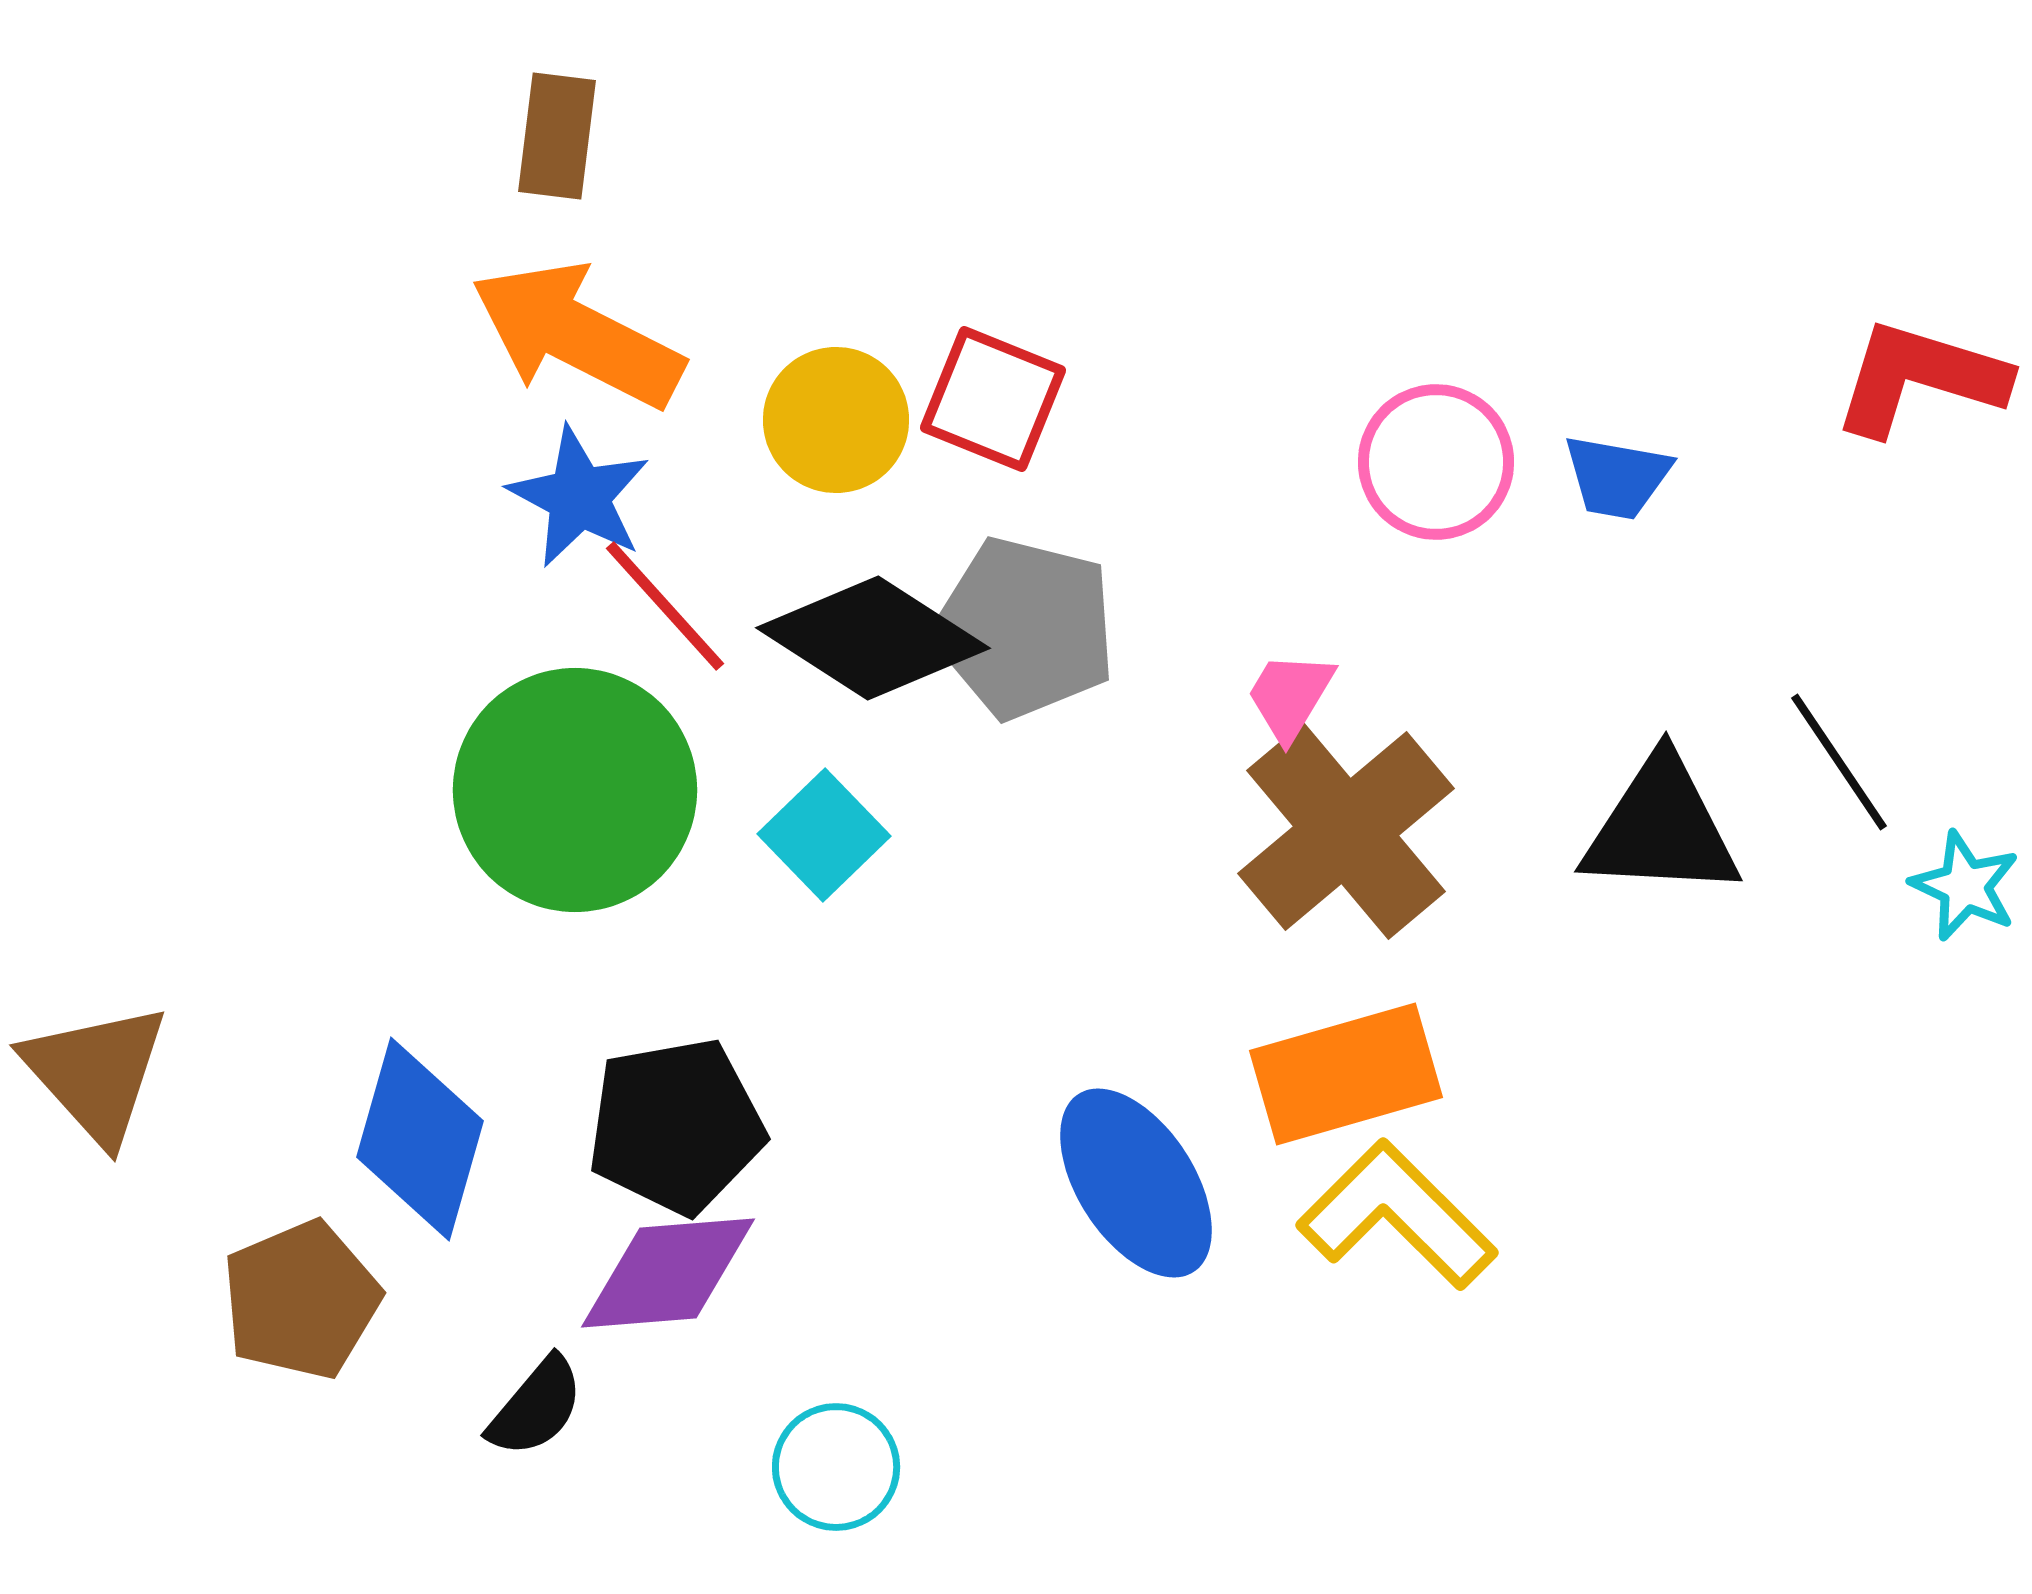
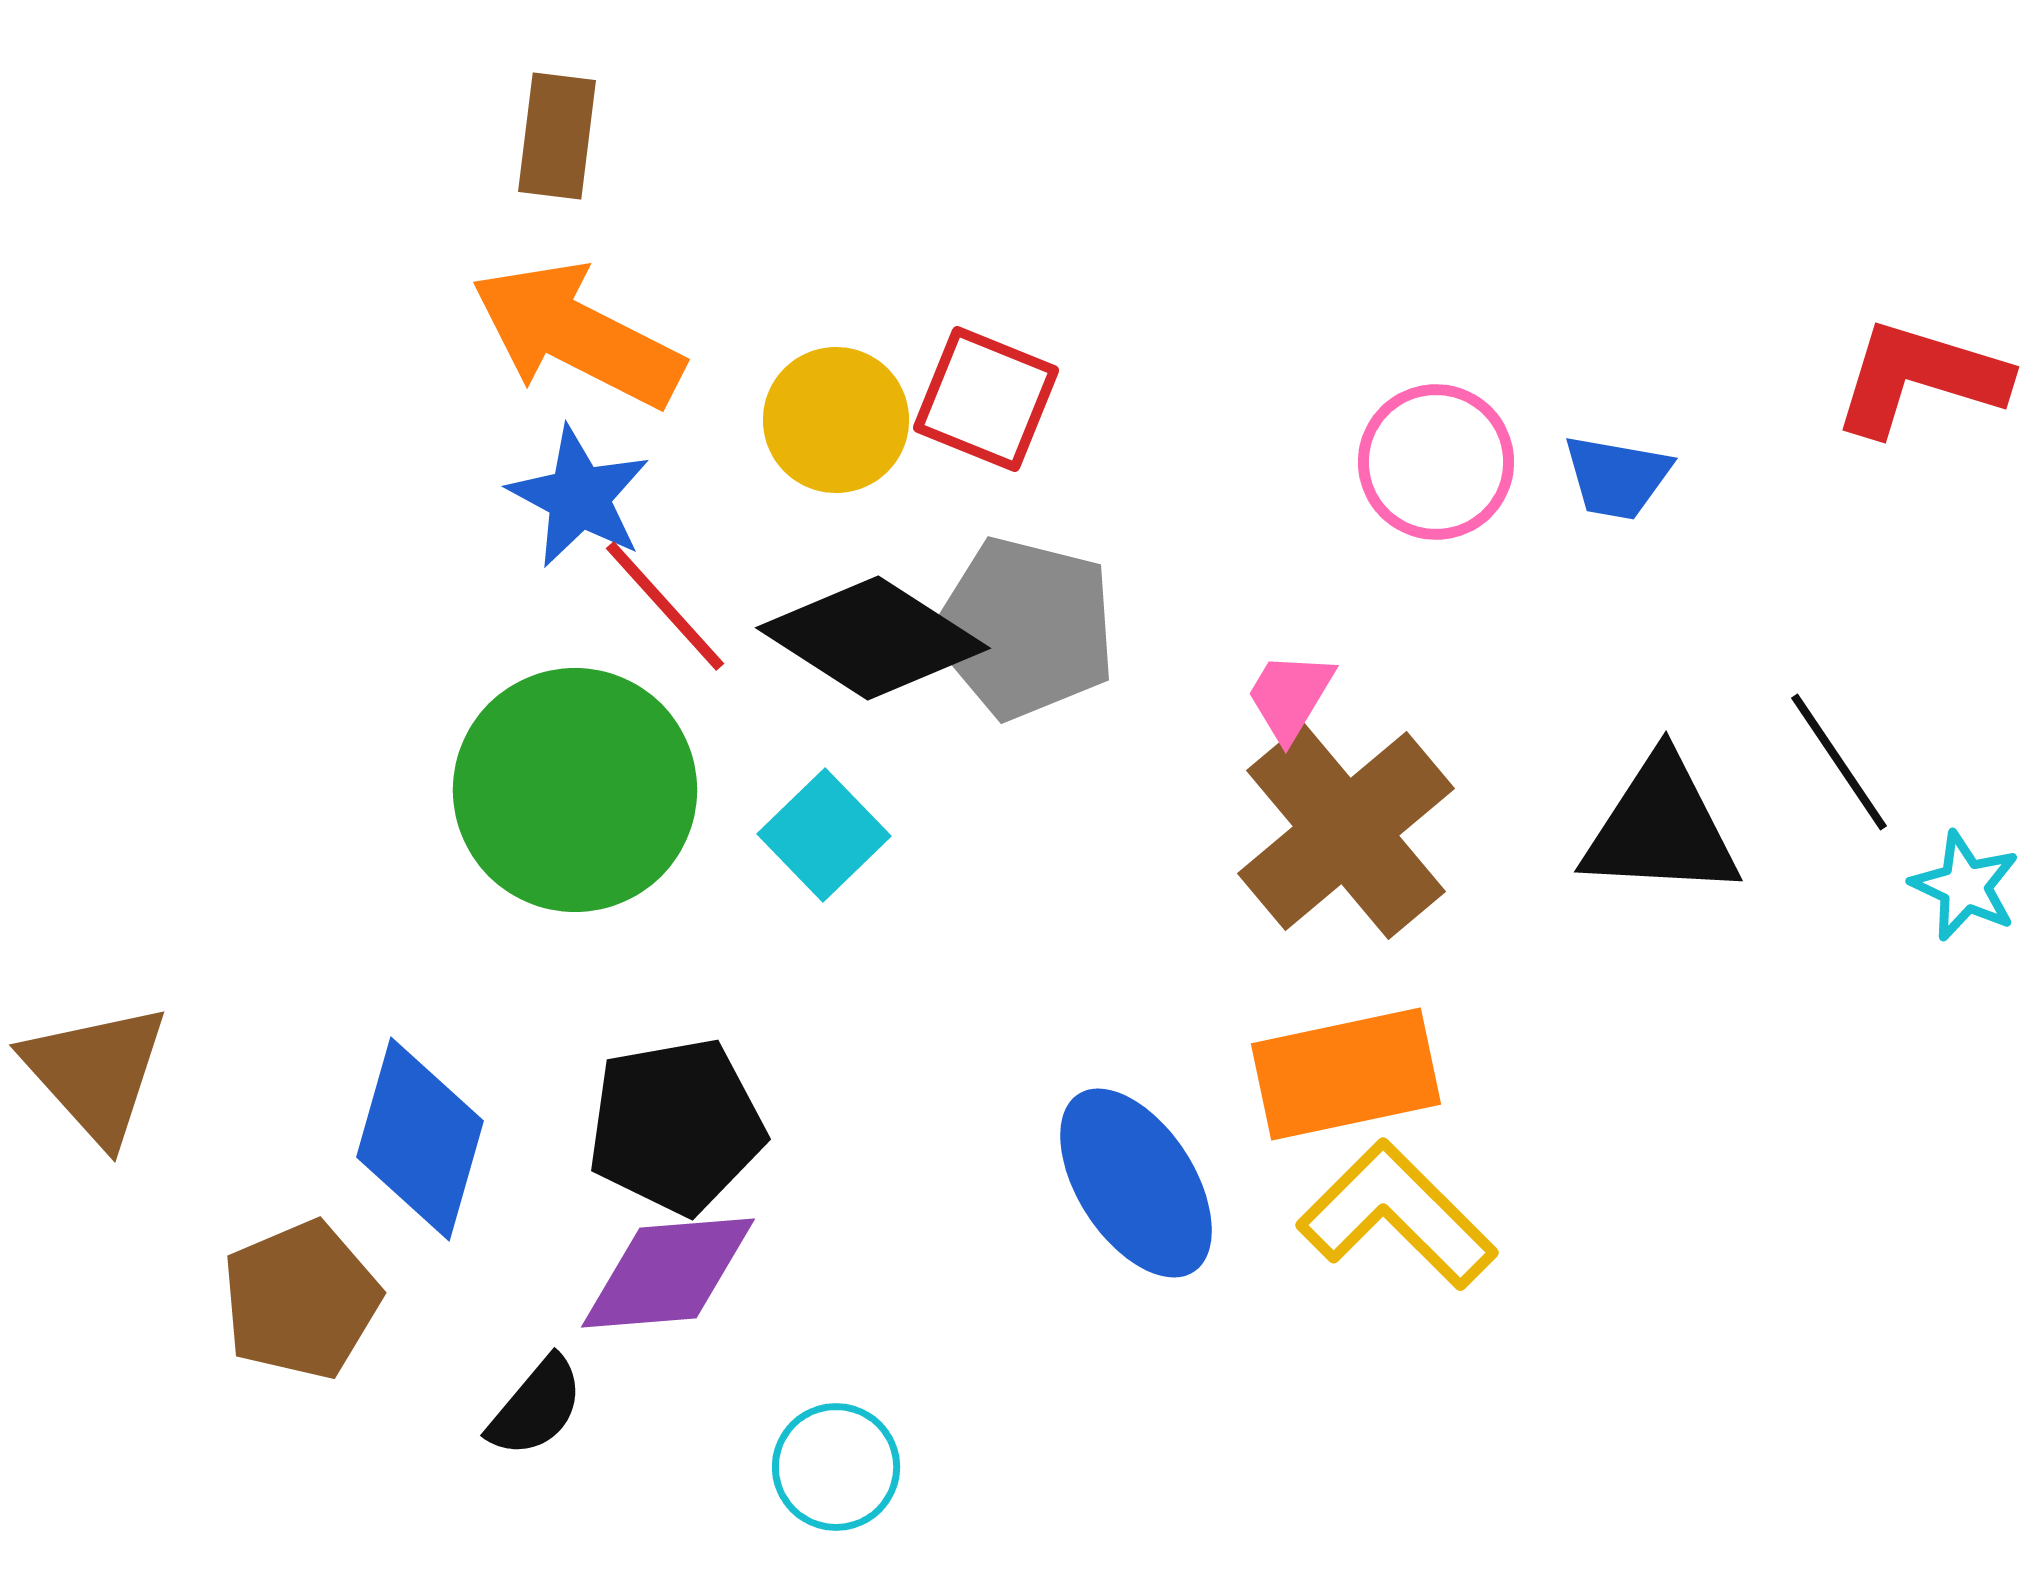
red square: moved 7 px left
orange rectangle: rotated 4 degrees clockwise
